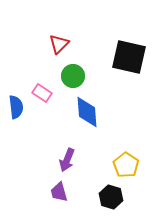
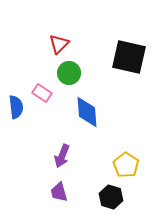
green circle: moved 4 px left, 3 px up
purple arrow: moved 5 px left, 4 px up
